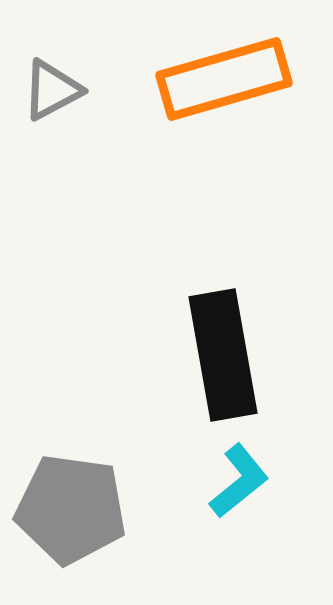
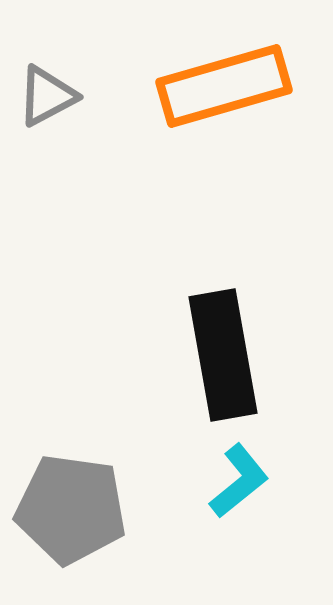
orange rectangle: moved 7 px down
gray triangle: moved 5 px left, 6 px down
